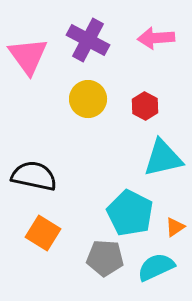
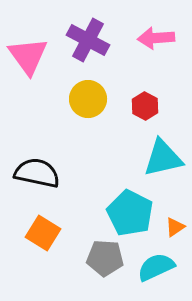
black semicircle: moved 3 px right, 3 px up
